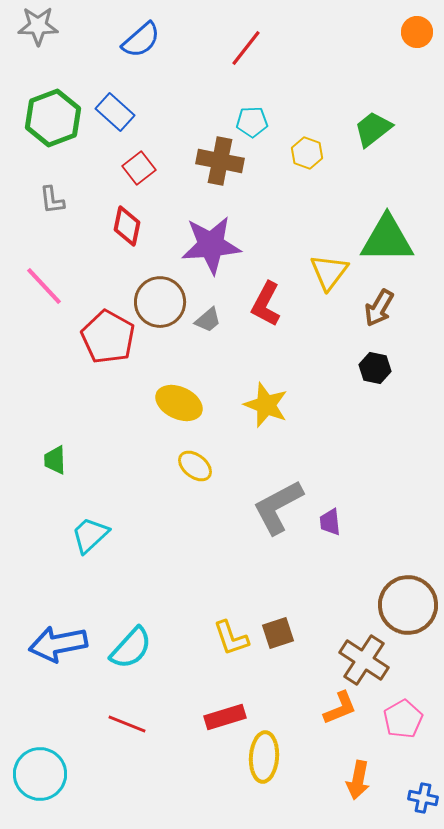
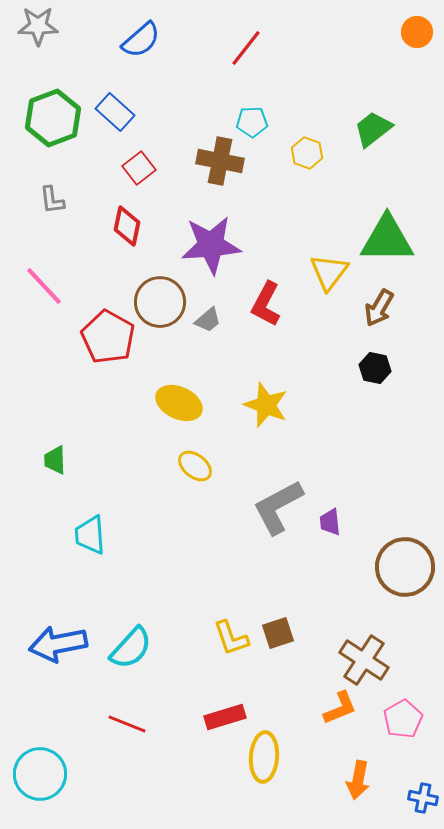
cyan trapezoid at (90, 535): rotated 51 degrees counterclockwise
brown circle at (408, 605): moved 3 px left, 38 px up
